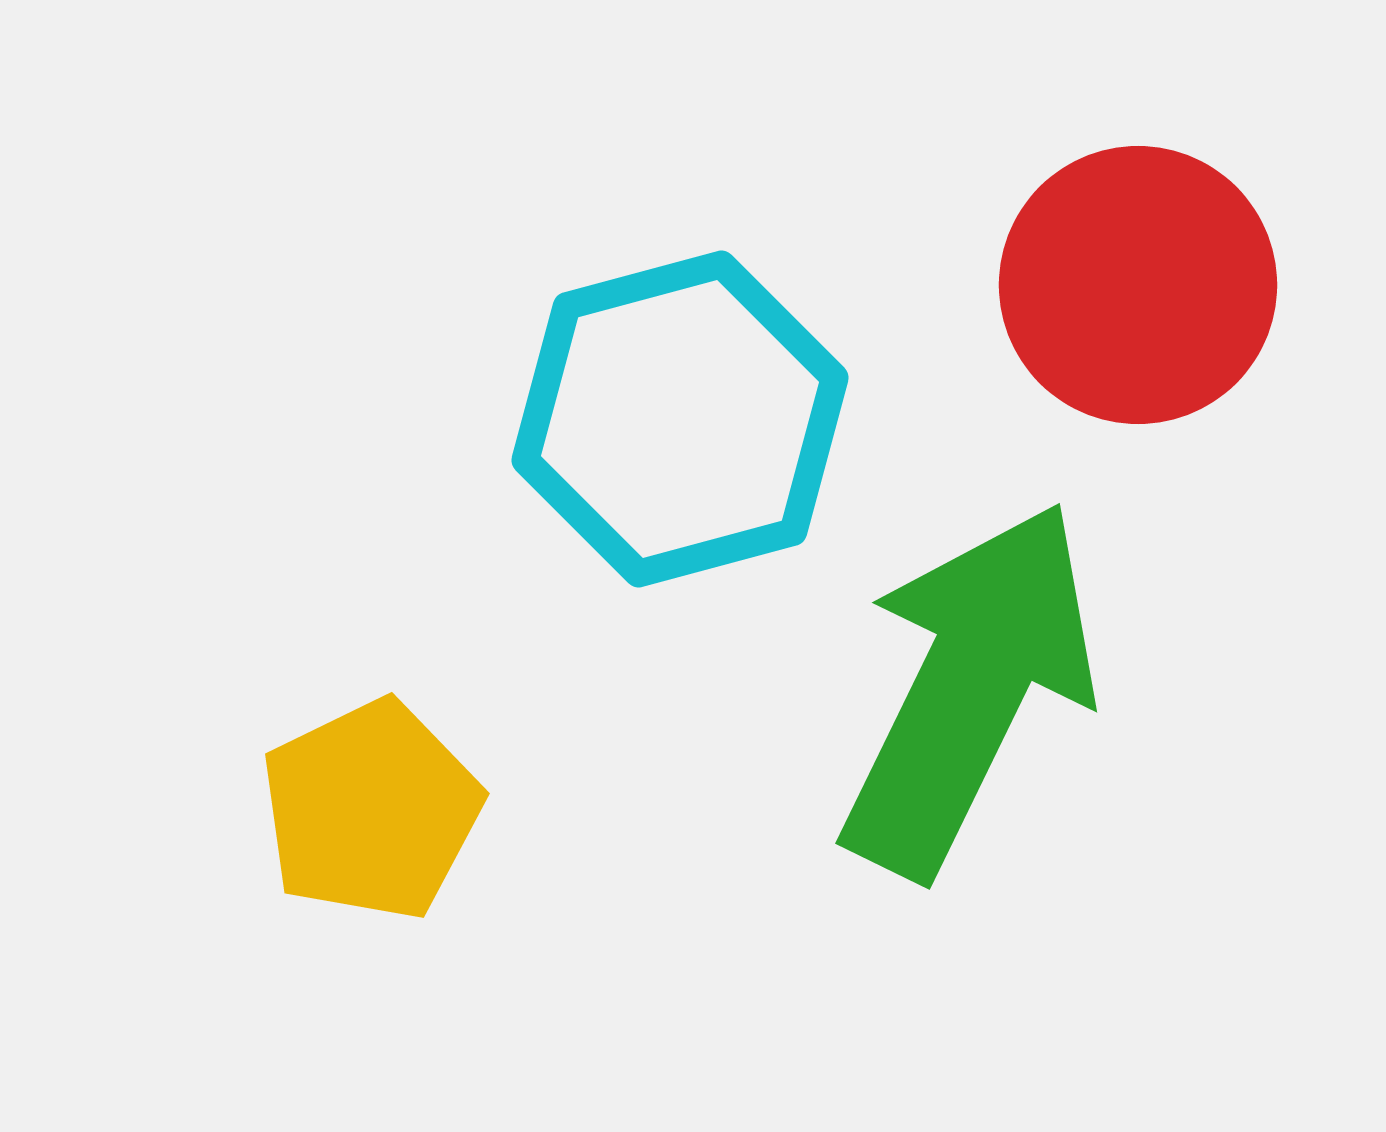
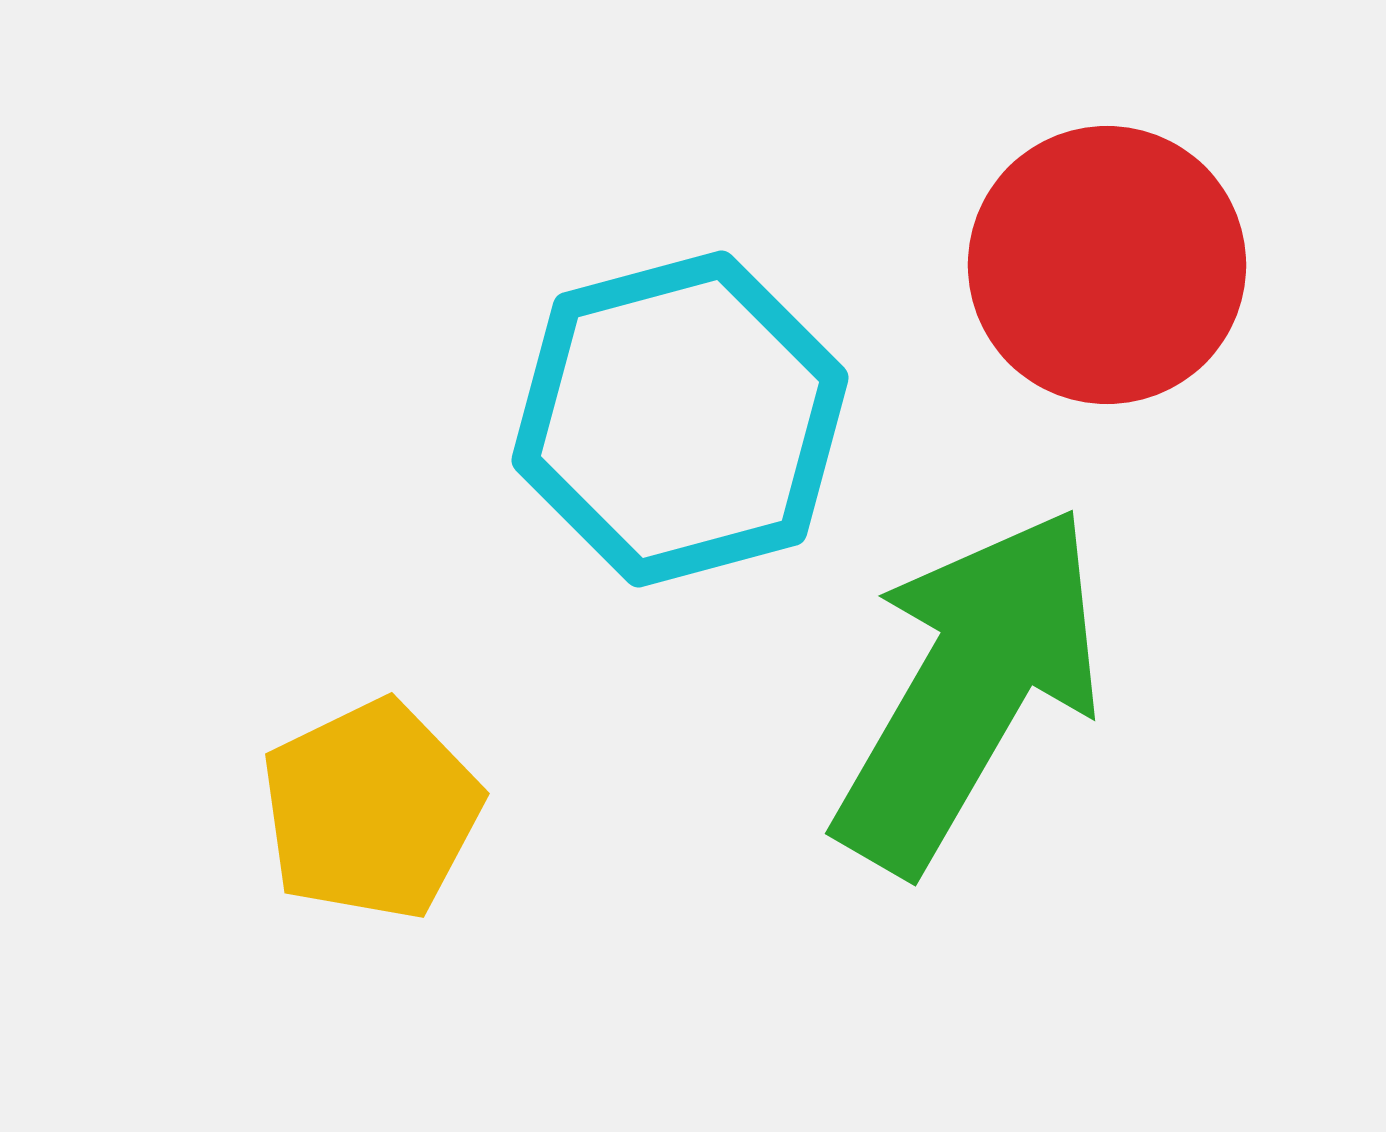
red circle: moved 31 px left, 20 px up
green arrow: rotated 4 degrees clockwise
